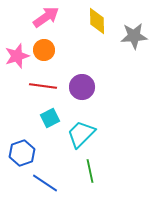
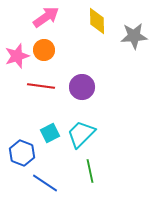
red line: moved 2 px left
cyan square: moved 15 px down
blue hexagon: rotated 20 degrees counterclockwise
